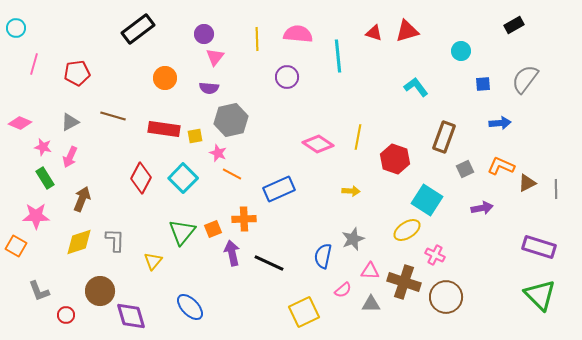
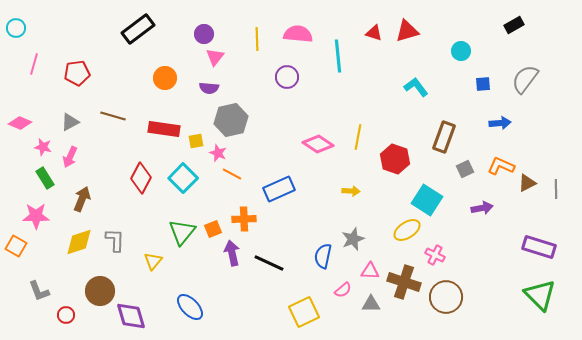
yellow square at (195, 136): moved 1 px right, 5 px down
